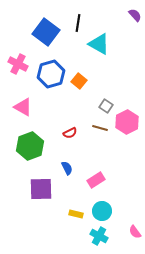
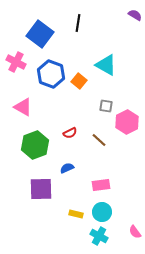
purple semicircle: rotated 16 degrees counterclockwise
blue square: moved 6 px left, 2 px down
cyan triangle: moved 7 px right, 21 px down
pink cross: moved 2 px left, 2 px up
blue hexagon: rotated 24 degrees counterclockwise
gray square: rotated 24 degrees counterclockwise
brown line: moved 1 px left, 12 px down; rotated 28 degrees clockwise
green hexagon: moved 5 px right, 1 px up
blue semicircle: rotated 88 degrees counterclockwise
pink rectangle: moved 5 px right, 5 px down; rotated 24 degrees clockwise
cyan circle: moved 1 px down
